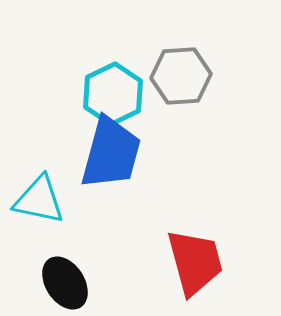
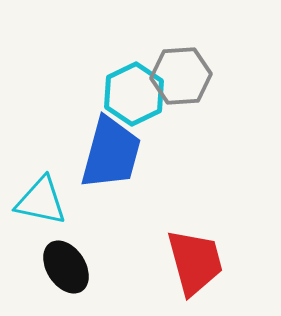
cyan hexagon: moved 21 px right
cyan triangle: moved 2 px right, 1 px down
black ellipse: moved 1 px right, 16 px up
